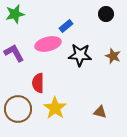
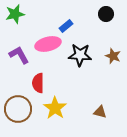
purple L-shape: moved 5 px right, 2 px down
